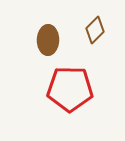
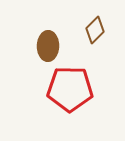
brown ellipse: moved 6 px down
